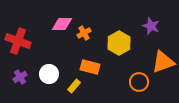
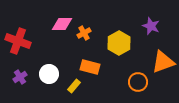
orange circle: moved 1 px left
